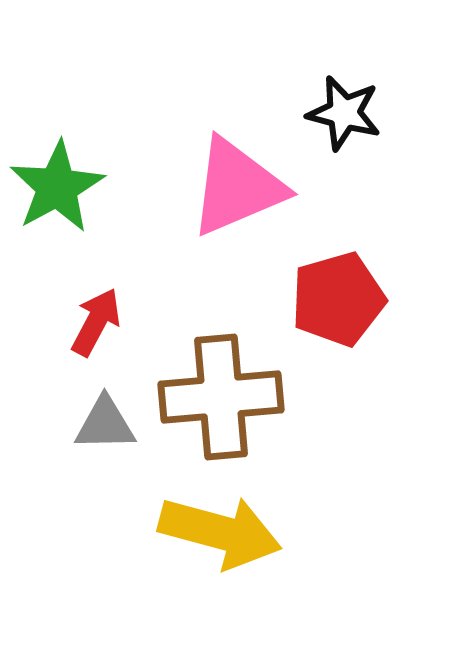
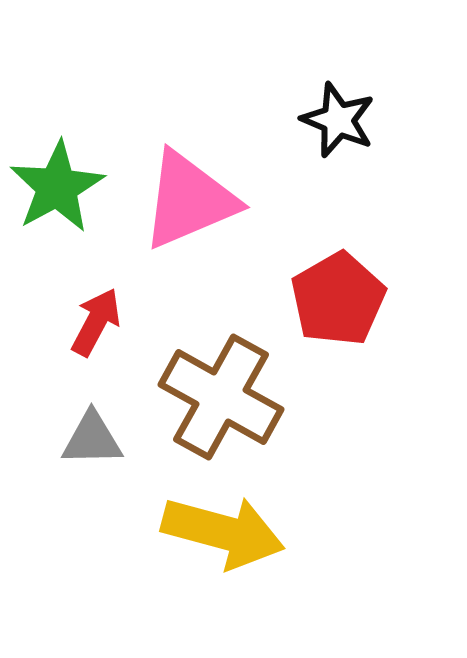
black star: moved 6 px left, 7 px down; rotated 8 degrees clockwise
pink triangle: moved 48 px left, 13 px down
red pentagon: rotated 14 degrees counterclockwise
brown cross: rotated 34 degrees clockwise
gray triangle: moved 13 px left, 15 px down
yellow arrow: moved 3 px right
